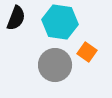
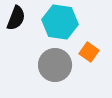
orange square: moved 2 px right
